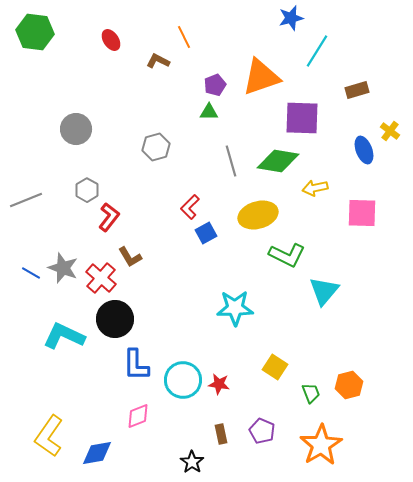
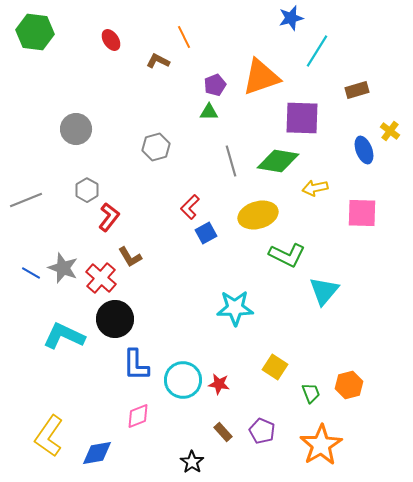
brown rectangle at (221, 434): moved 2 px right, 2 px up; rotated 30 degrees counterclockwise
